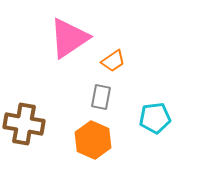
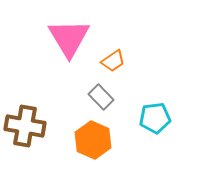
pink triangle: rotated 27 degrees counterclockwise
gray rectangle: rotated 55 degrees counterclockwise
brown cross: moved 1 px right, 2 px down
